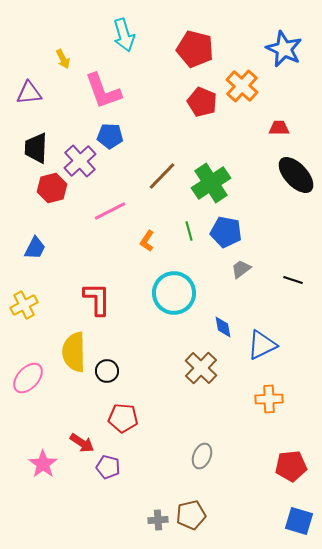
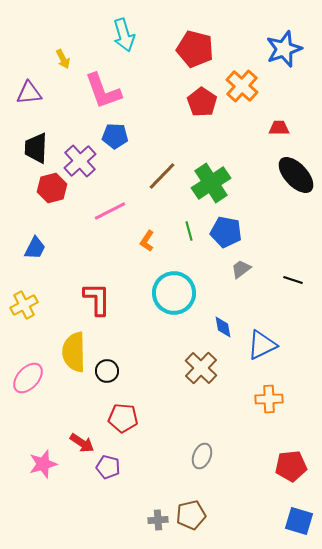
blue star at (284, 49): rotated 27 degrees clockwise
red pentagon at (202, 102): rotated 12 degrees clockwise
blue pentagon at (110, 136): moved 5 px right
pink star at (43, 464): rotated 20 degrees clockwise
